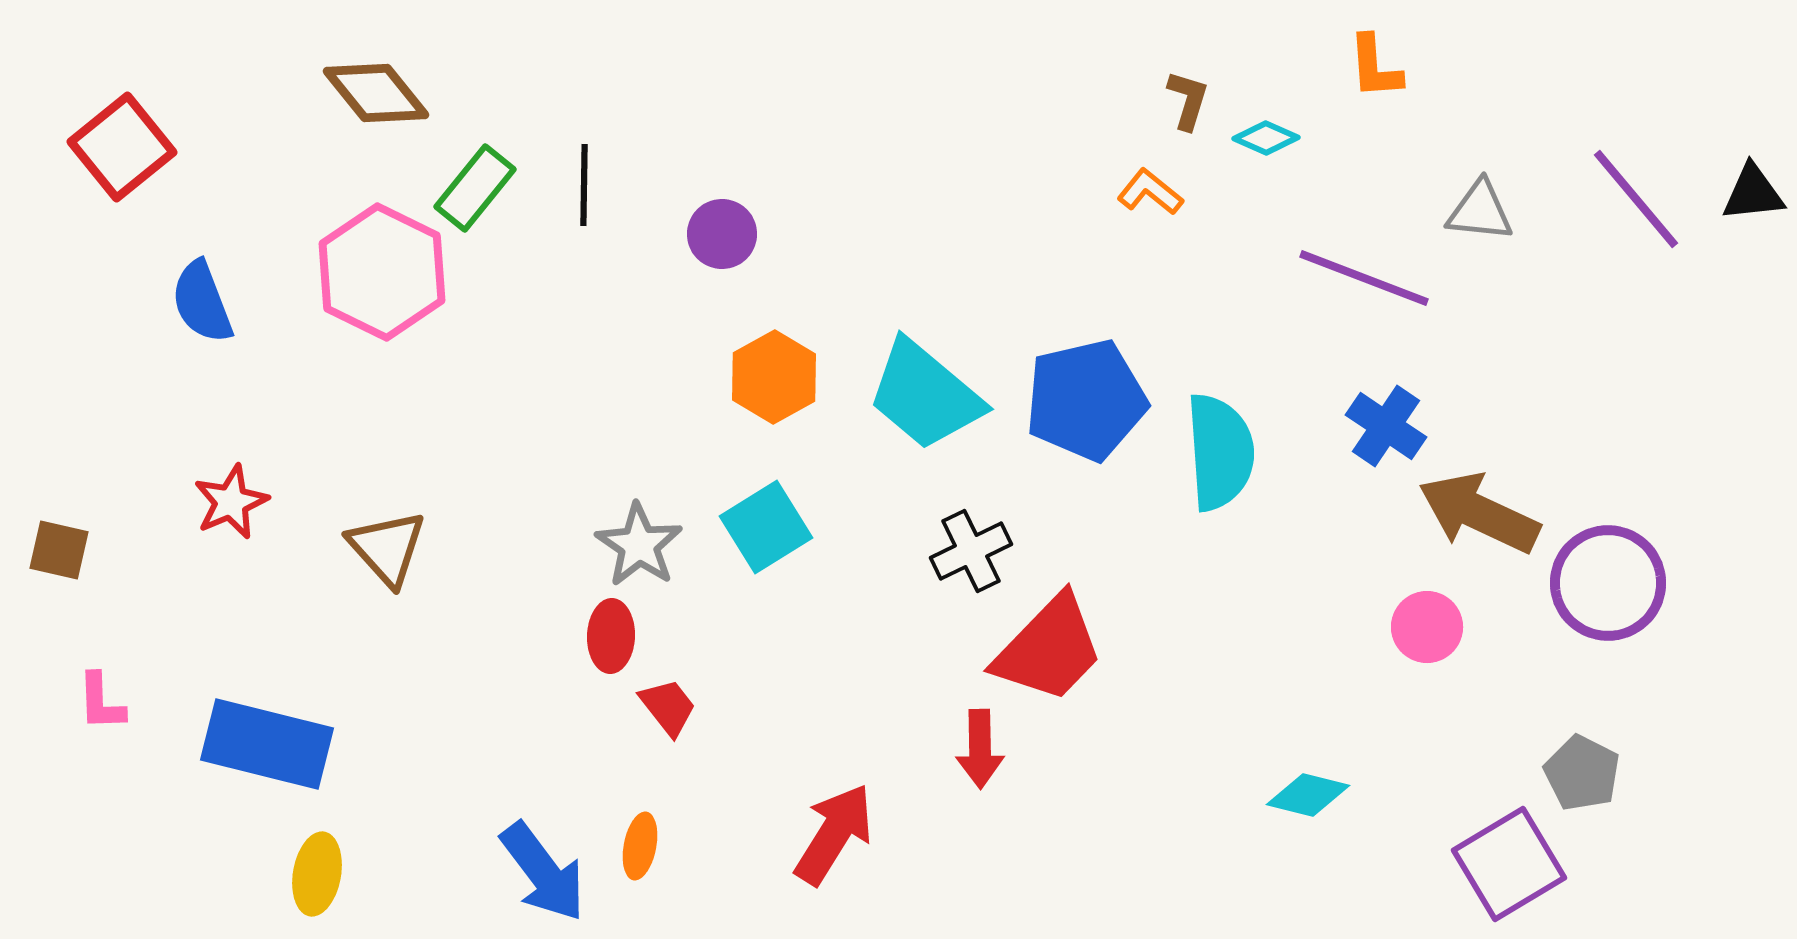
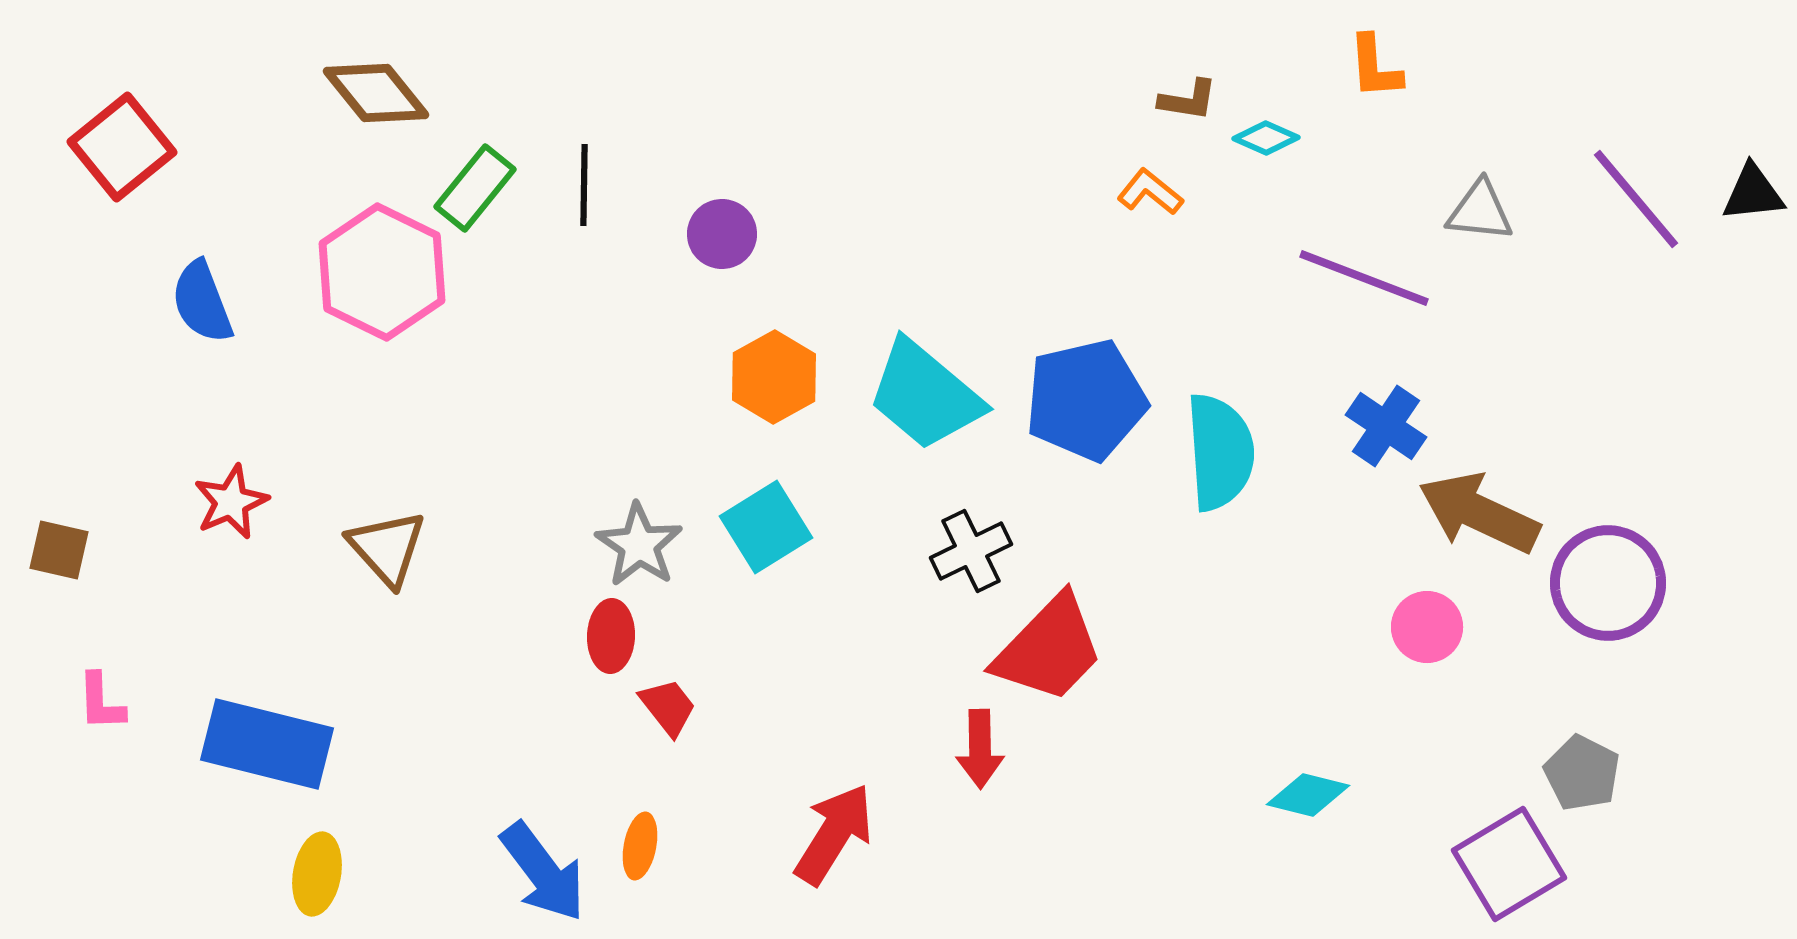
brown L-shape at (1188, 100): rotated 82 degrees clockwise
